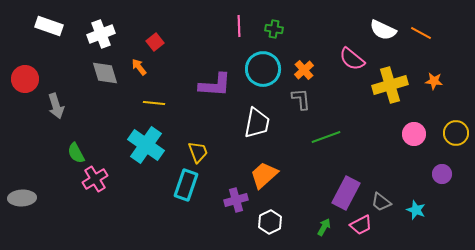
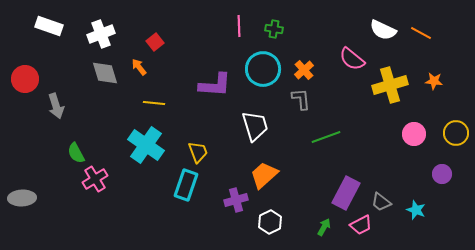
white trapezoid: moved 2 px left, 3 px down; rotated 28 degrees counterclockwise
